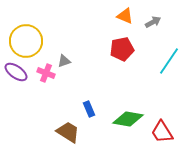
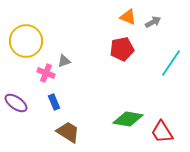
orange triangle: moved 3 px right, 1 px down
cyan line: moved 2 px right, 2 px down
purple ellipse: moved 31 px down
blue rectangle: moved 35 px left, 7 px up
